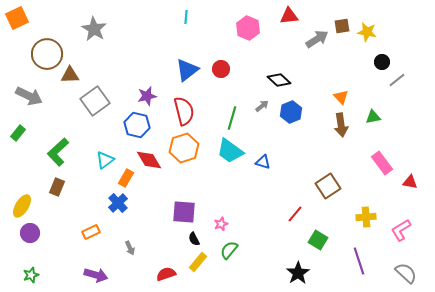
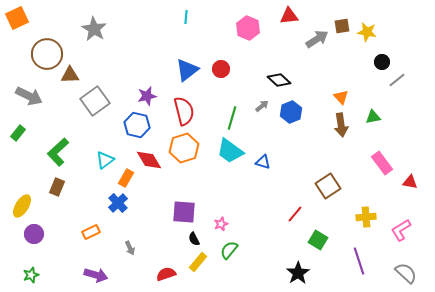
purple circle at (30, 233): moved 4 px right, 1 px down
